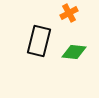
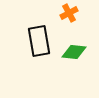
black rectangle: rotated 24 degrees counterclockwise
